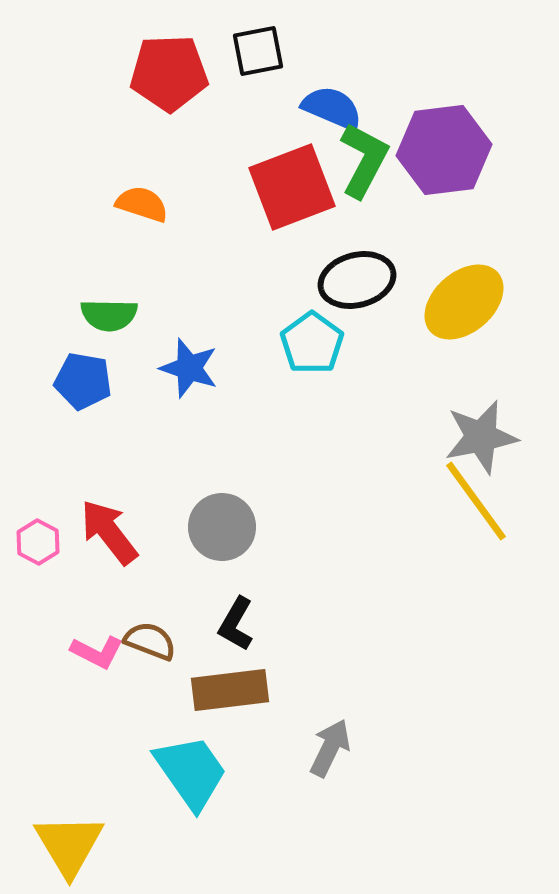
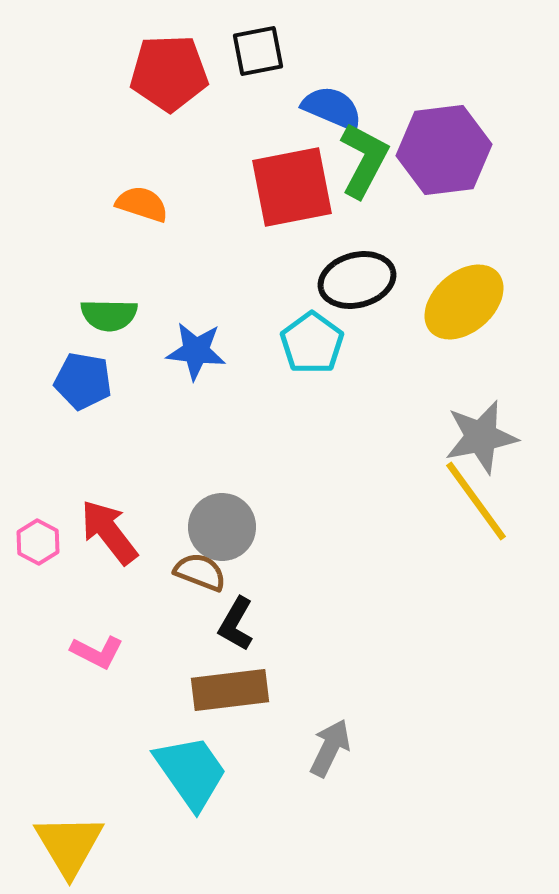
red square: rotated 10 degrees clockwise
blue star: moved 7 px right, 17 px up; rotated 12 degrees counterclockwise
brown semicircle: moved 50 px right, 69 px up
